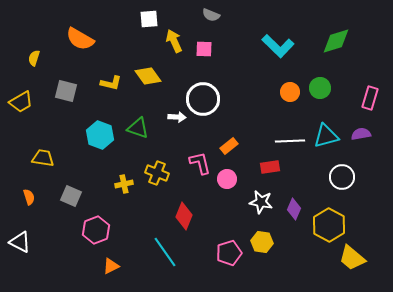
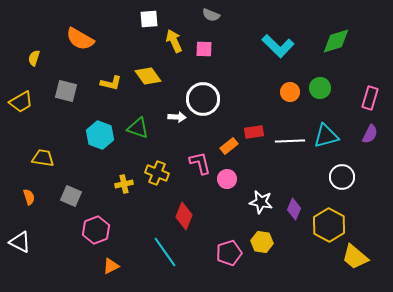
purple semicircle at (361, 134): moved 9 px right; rotated 126 degrees clockwise
red rectangle at (270, 167): moved 16 px left, 35 px up
yellow trapezoid at (352, 258): moved 3 px right, 1 px up
